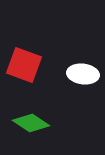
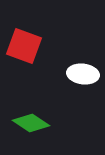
red square: moved 19 px up
